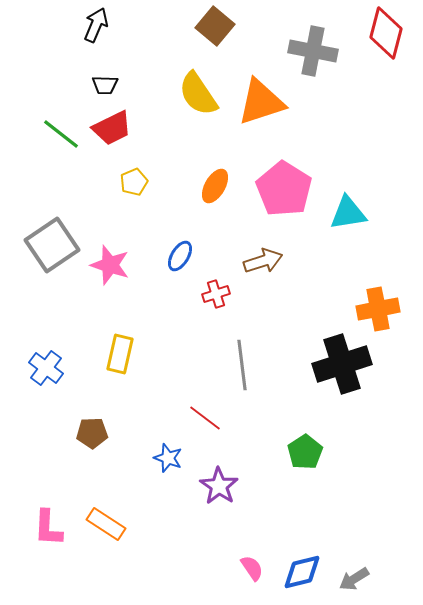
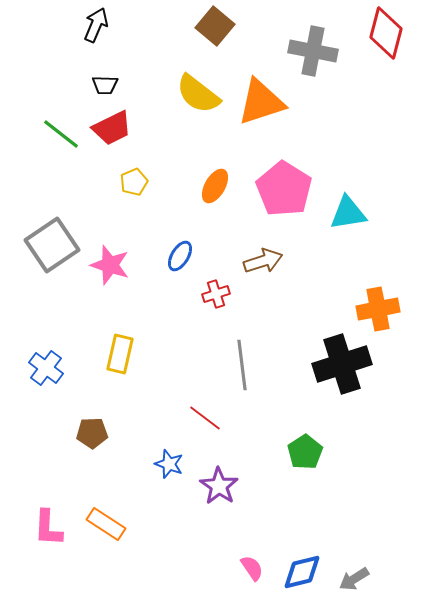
yellow semicircle: rotated 18 degrees counterclockwise
blue star: moved 1 px right, 6 px down
